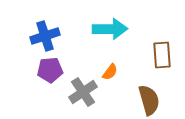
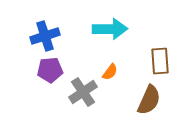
brown rectangle: moved 2 px left, 6 px down
brown semicircle: rotated 40 degrees clockwise
